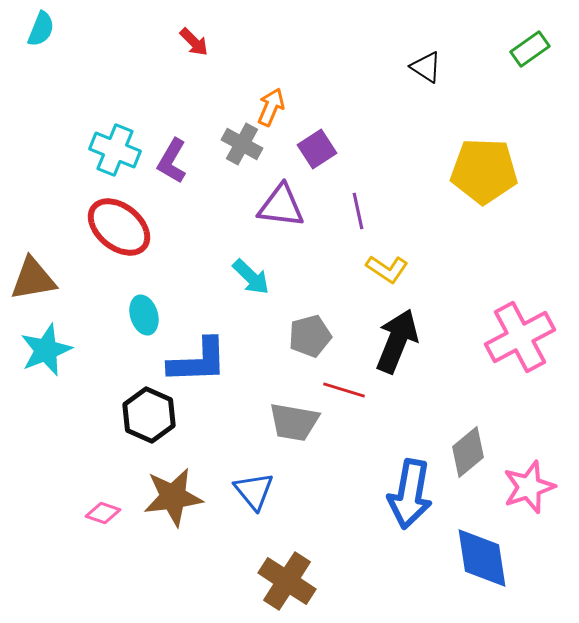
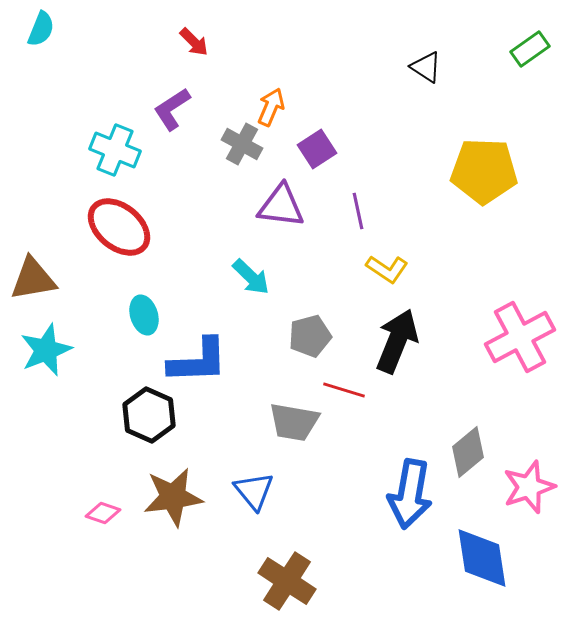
purple L-shape: moved 52 px up; rotated 27 degrees clockwise
